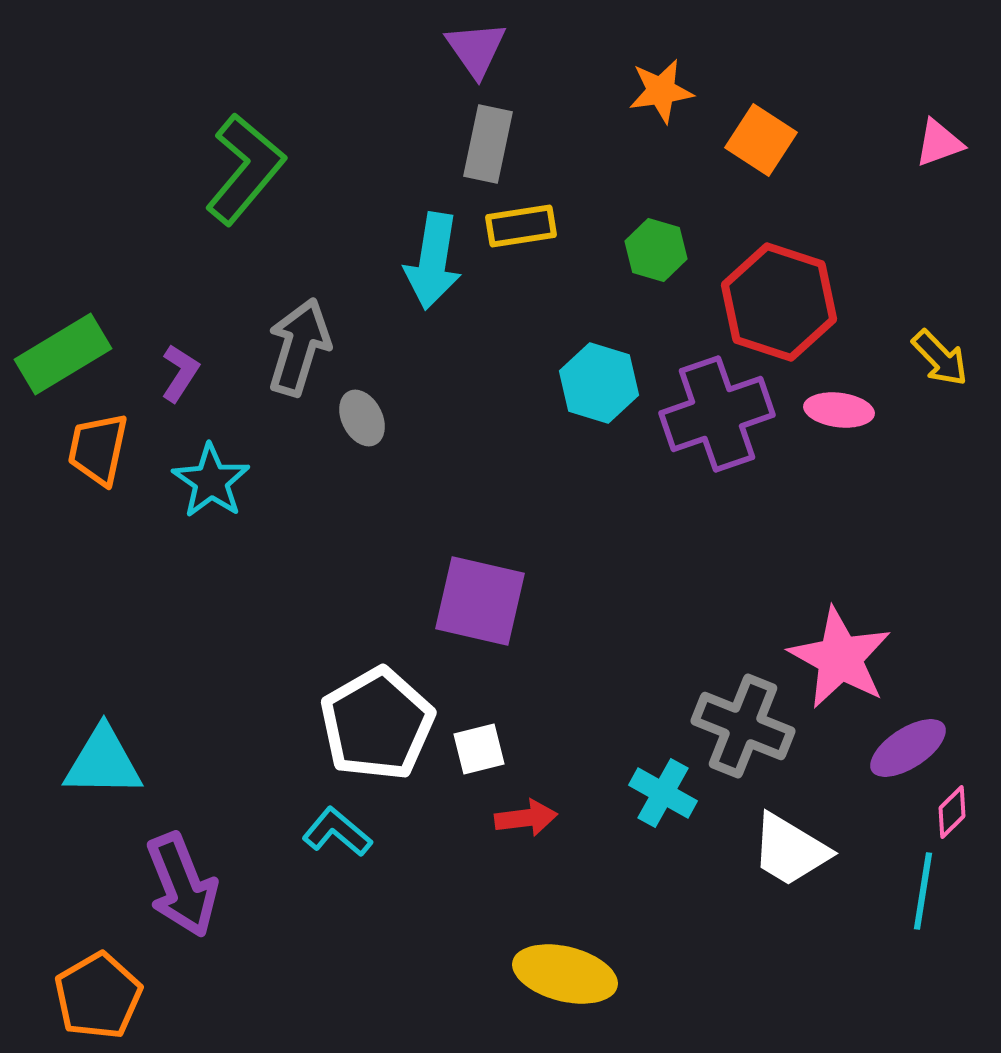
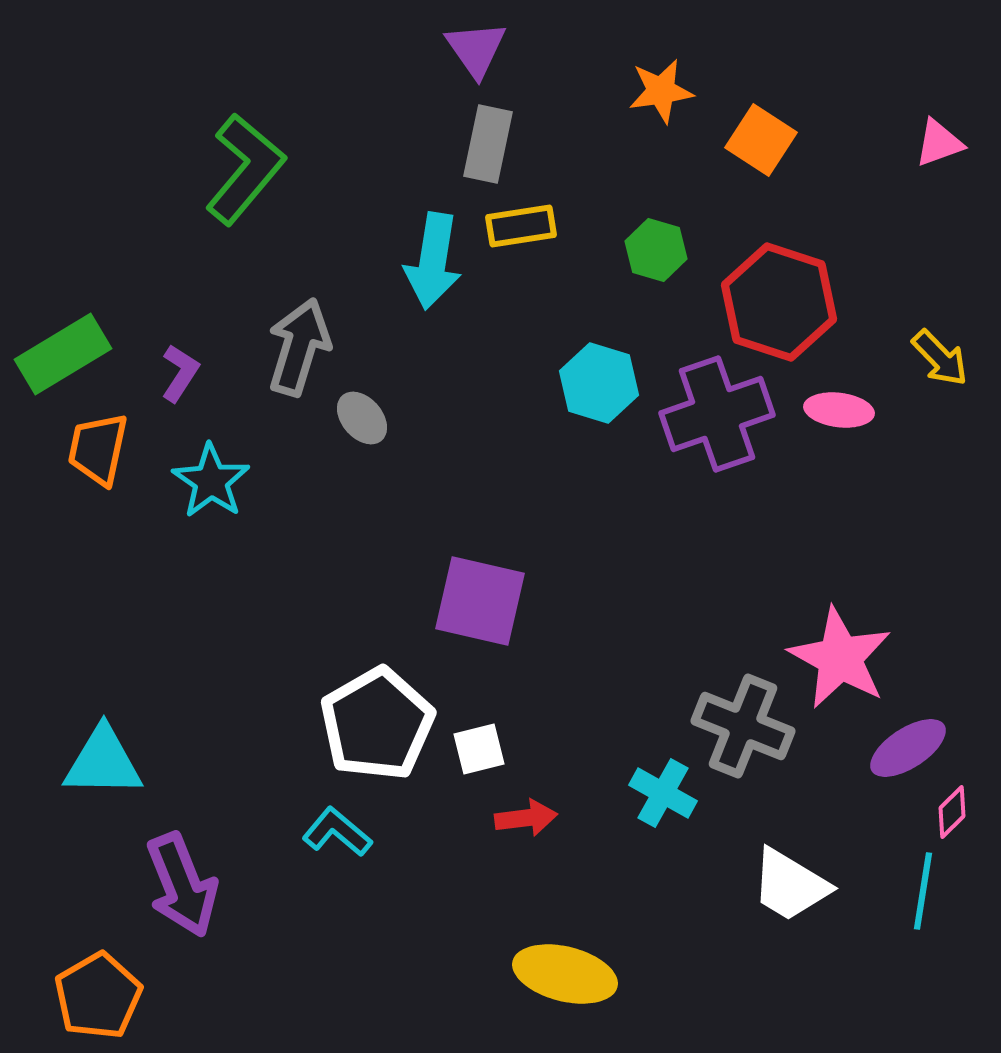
gray ellipse: rotated 14 degrees counterclockwise
white trapezoid: moved 35 px down
